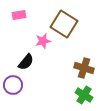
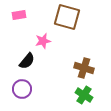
brown square: moved 3 px right, 7 px up; rotated 16 degrees counterclockwise
black semicircle: moved 1 px right, 1 px up
purple circle: moved 9 px right, 4 px down
